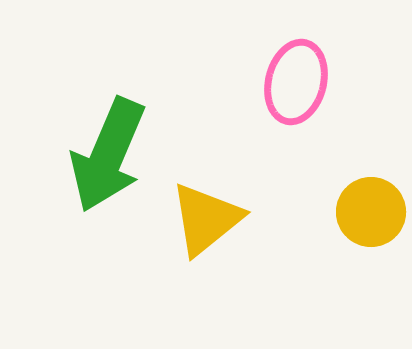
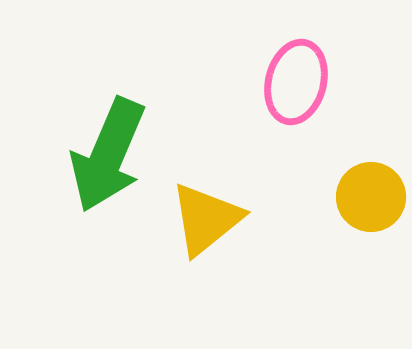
yellow circle: moved 15 px up
